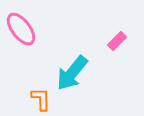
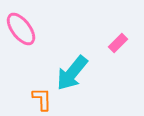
pink rectangle: moved 1 px right, 2 px down
orange L-shape: moved 1 px right
